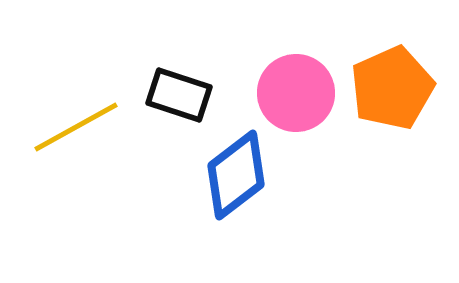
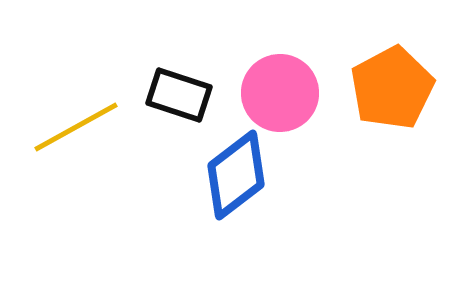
orange pentagon: rotated 4 degrees counterclockwise
pink circle: moved 16 px left
